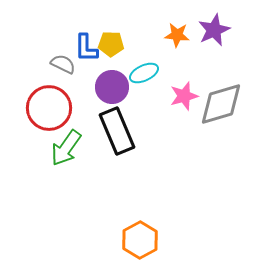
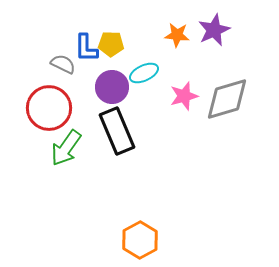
gray diamond: moved 6 px right, 5 px up
